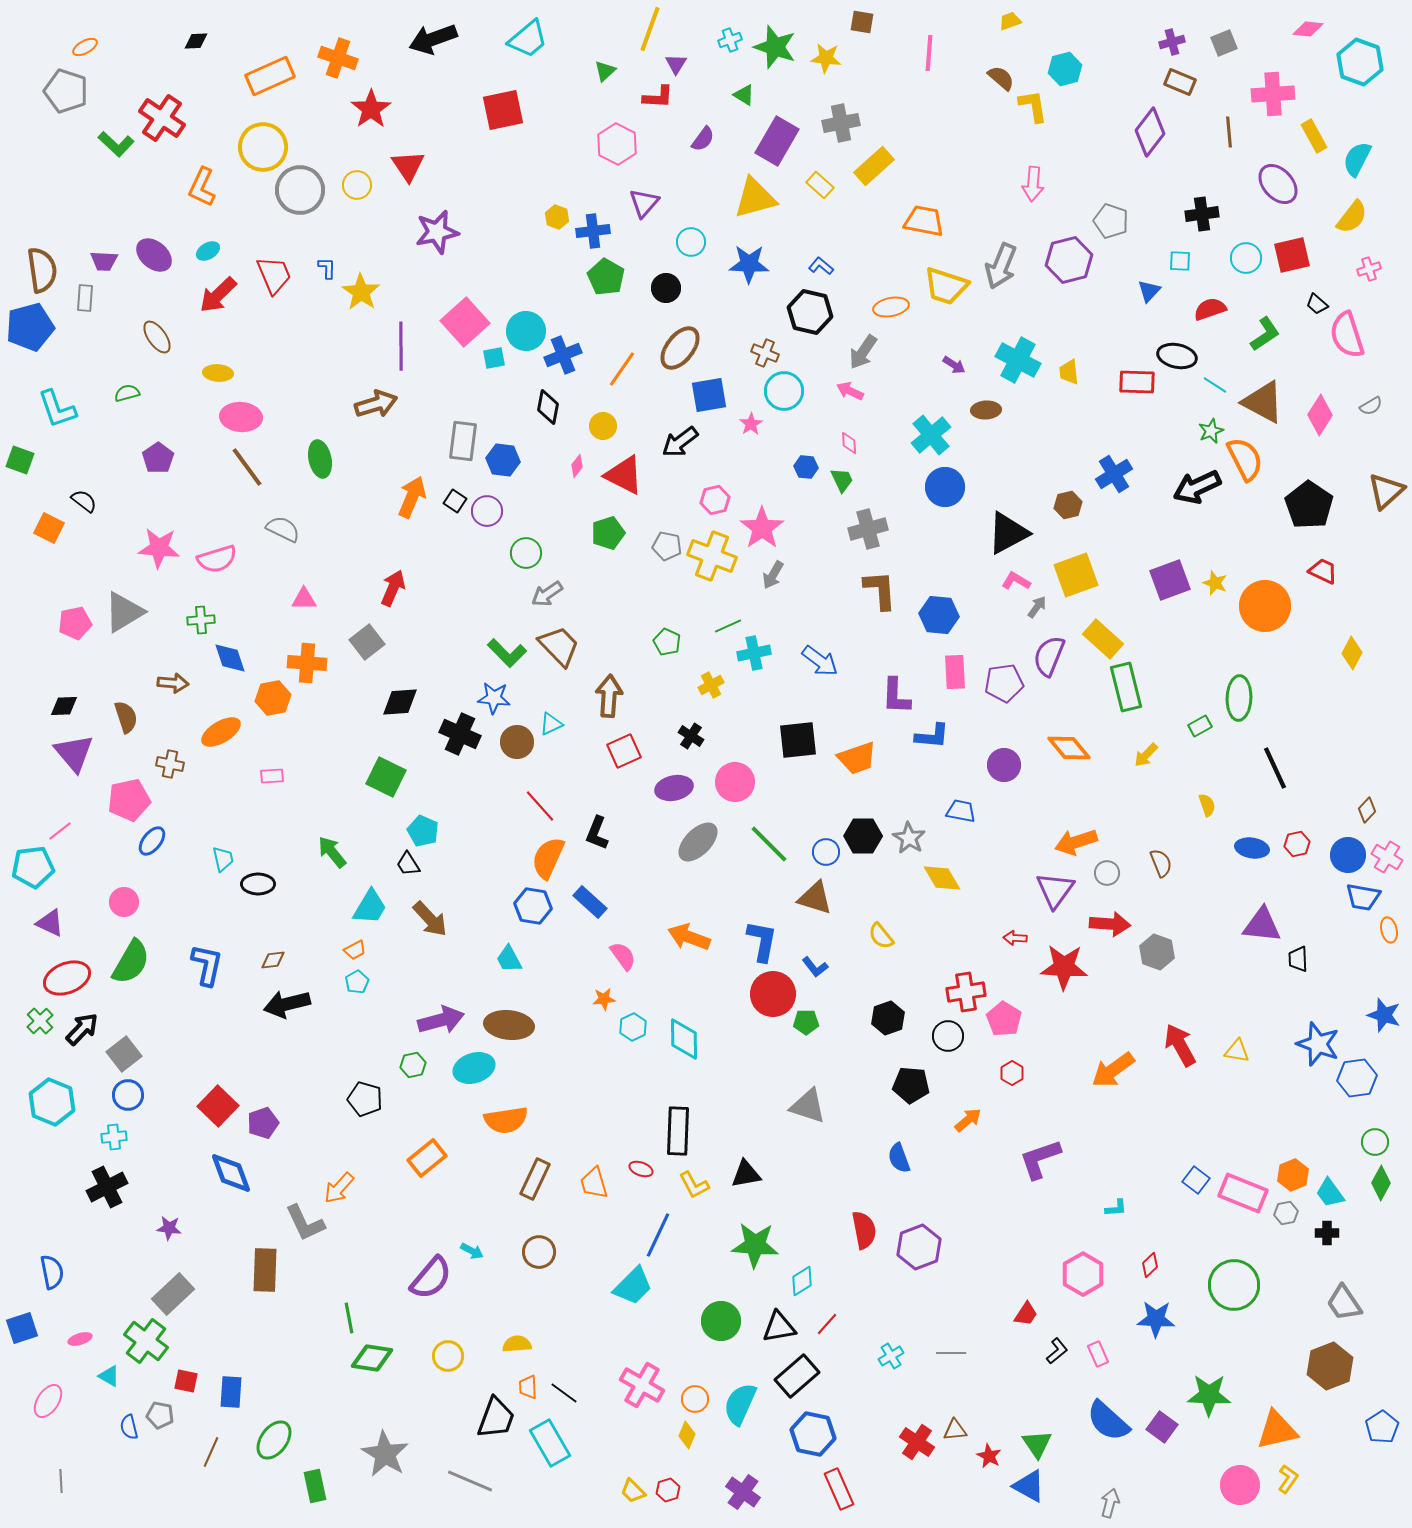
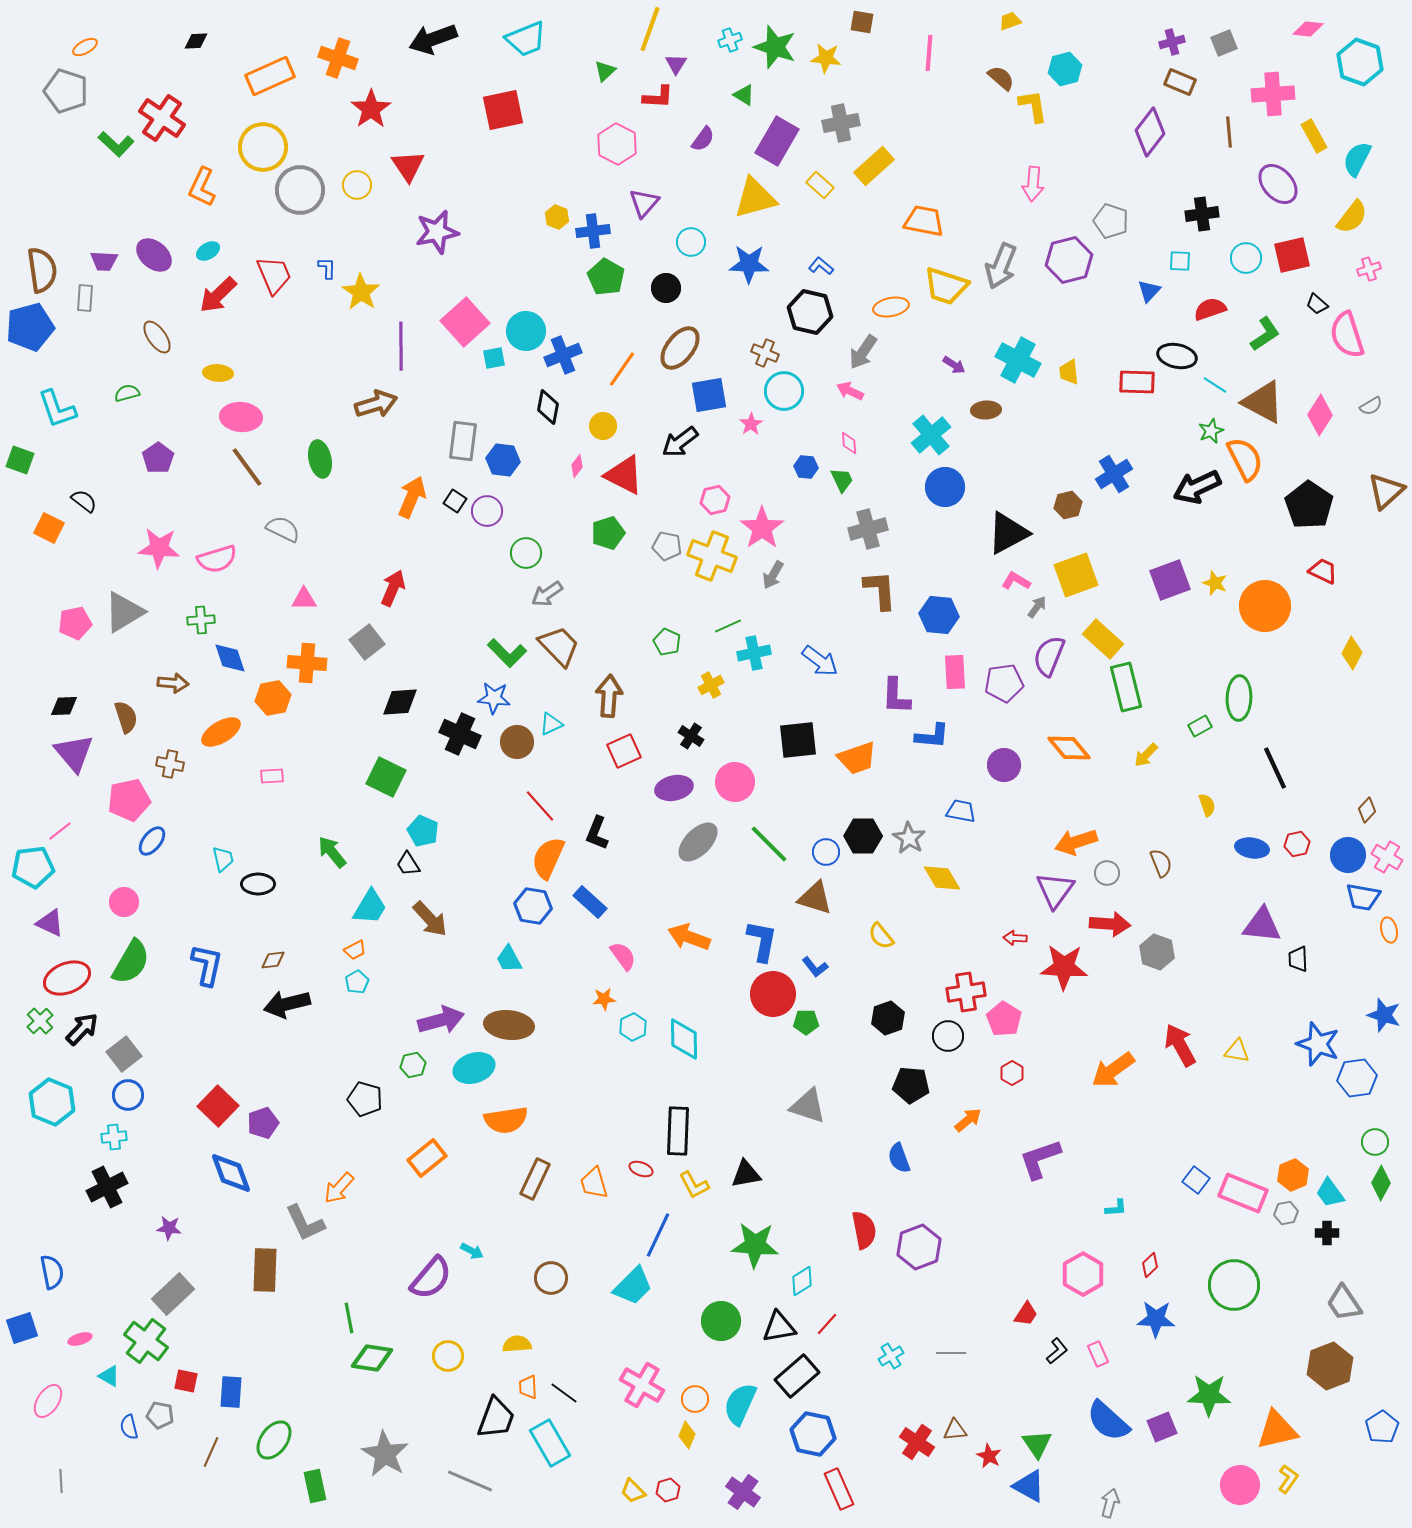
cyan trapezoid at (528, 39): moved 2 px left; rotated 18 degrees clockwise
brown circle at (539, 1252): moved 12 px right, 26 px down
purple square at (1162, 1427): rotated 32 degrees clockwise
